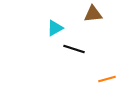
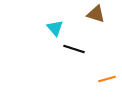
brown triangle: moved 3 px right; rotated 24 degrees clockwise
cyan triangle: rotated 42 degrees counterclockwise
